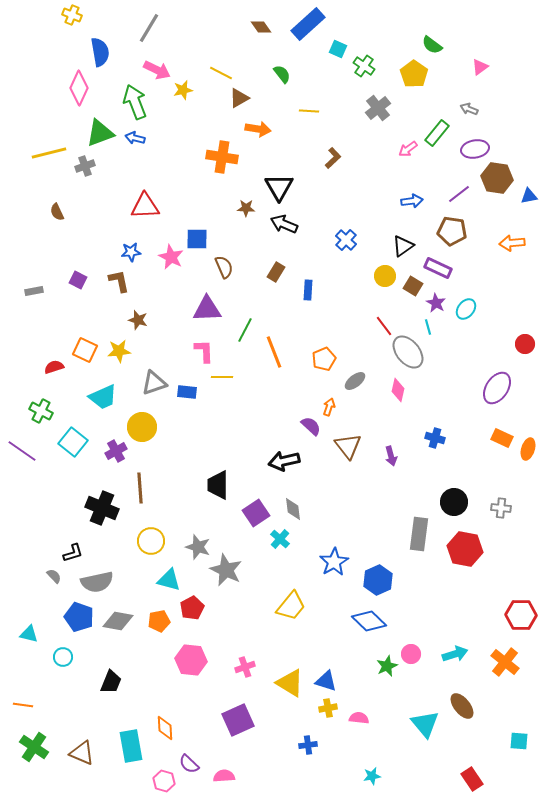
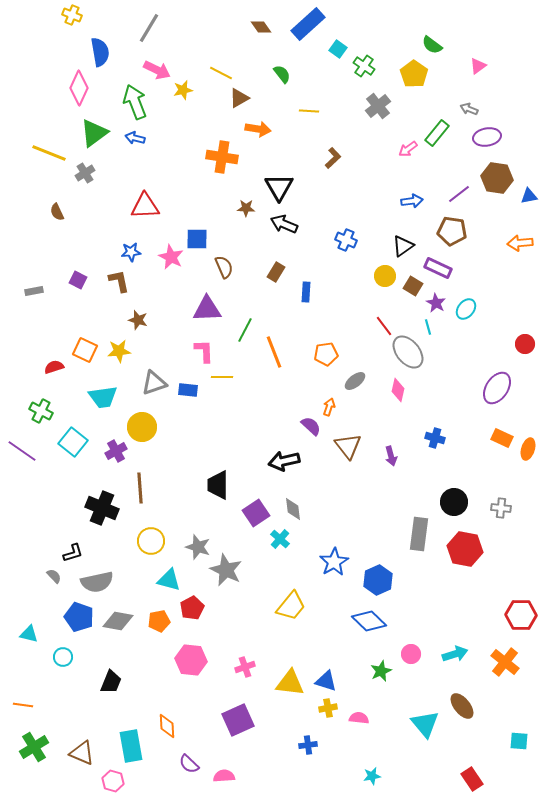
cyan square at (338, 49): rotated 12 degrees clockwise
pink triangle at (480, 67): moved 2 px left, 1 px up
gray cross at (378, 108): moved 2 px up
green triangle at (100, 133): moved 6 px left; rotated 16 degrees counterclockwise
purple ellipse at (475, 149): moved 12 px right, 12 px up
yellow line at (49, 153): rotated 36 degrees clockwise
gray cross at (85, 166): moved 7 px down; rotated 12 degrees counterclockwise
blue cross at (346, 240): rotated 20 degrees counterclockwise
orange arrow at (512, 243): moved 8 px right
blue rectangle at (308, 290): moved 2 px left, 2 px down
orange pentagon at (324, 359): moved 2 px right, 5 px up; rotated 15 degrees clockwise
blue rectangle at (187, 392): moved 1 px right, 2 px up
cyan trapezoid at (103, 397): rotated 16 degrees clockwise
green star at (387, 666): moved 6 px left, 5 px down
yellow triangle at (290, 683): rotated 24 degrees counterclockwise
orange diamond at (165, 728): moved 2 px right, 2 px up
green cross at (34, 747): rotated 24 degrees clockwise
pink hexagon at (164, 781): moved 51 px left
